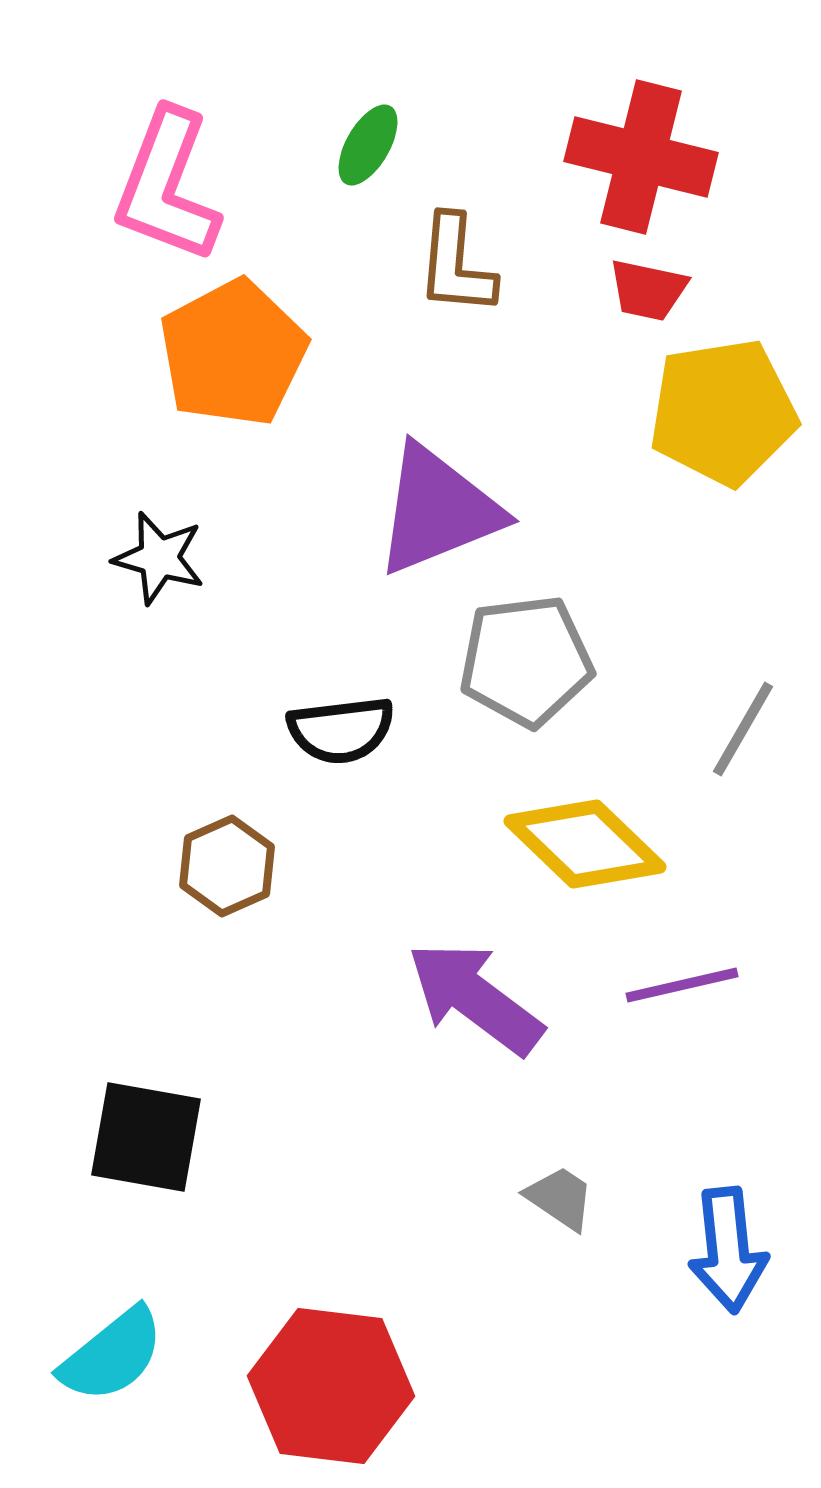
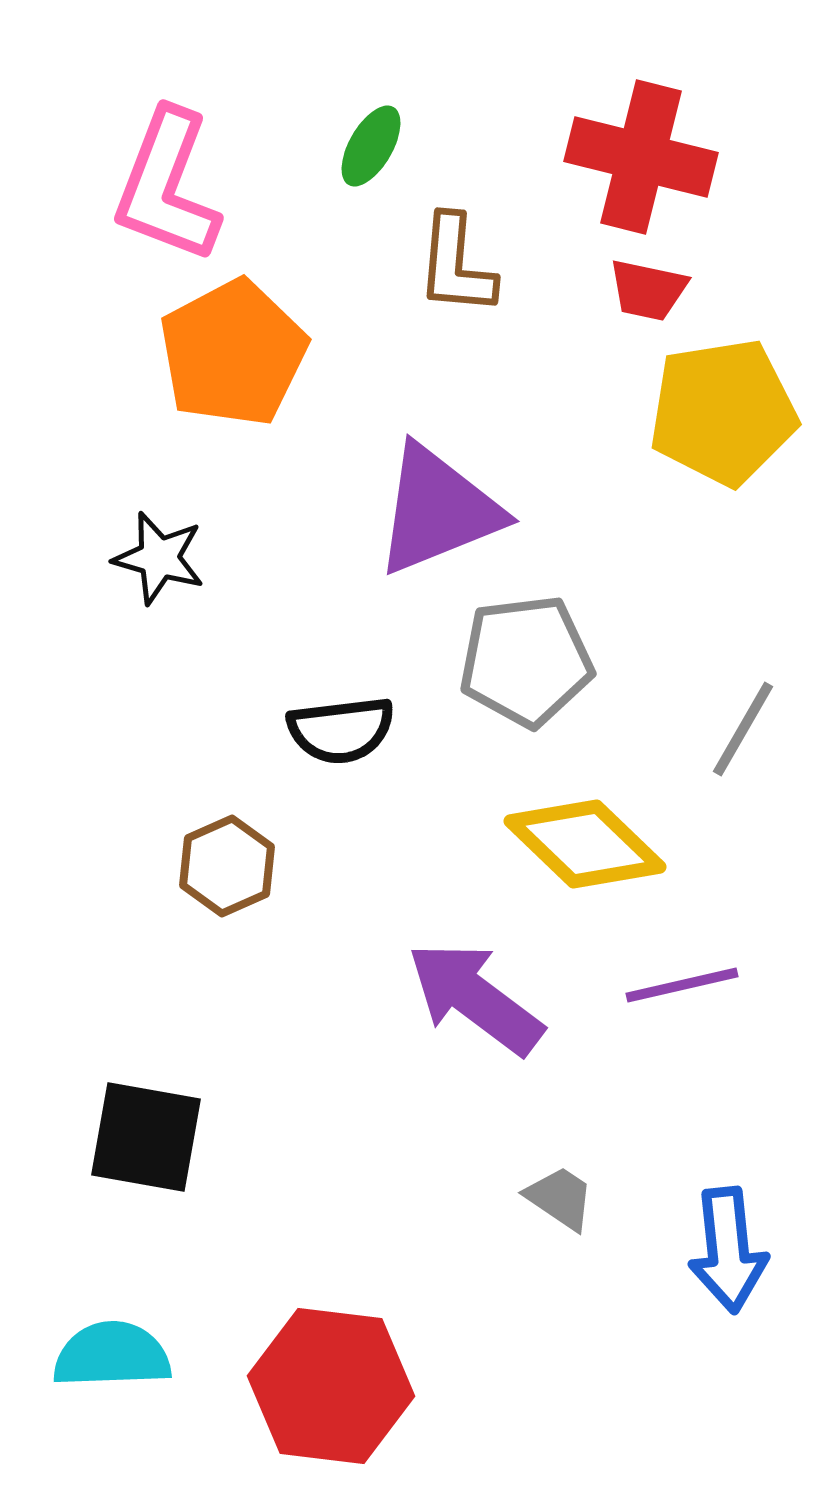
green ellipse: moved 3 px right, 1 px down
cyan semicircle: rotated 143 degrees counterclockwise
